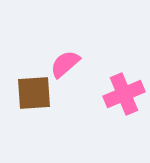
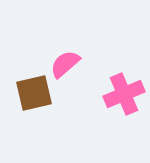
brown square: rotated 9 degrees counterclockwise
